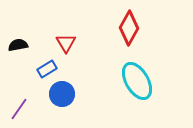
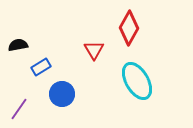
red triangle: moved 28 px right, 7 px down
blue rectangle: moved 6 px left, 2 px up
